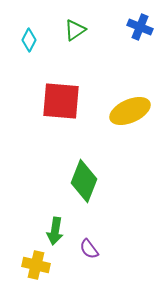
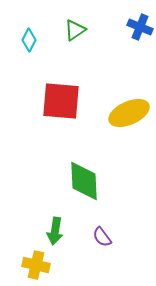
yellow ellipse: moved 1 px left, 2 px down
green diamond: rotated 24 degrees counterclockwise
purple semicircle: moved 13 px right, 12 px up
